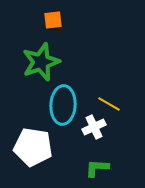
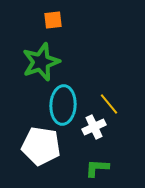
yellow line: rotated 20 degrees clockwise
white pentagon: moved 8 px right, 1 px up
